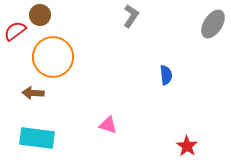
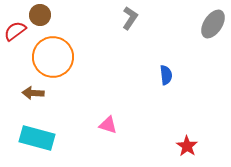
gray L-shape: moved 1 px left, 2 px down
cyan rectangle: rotated 8 degrees clockwise
